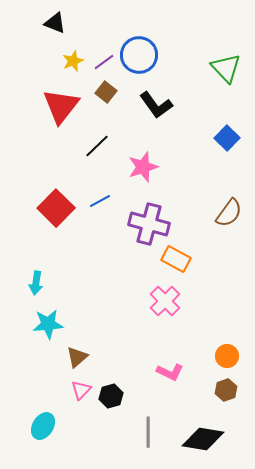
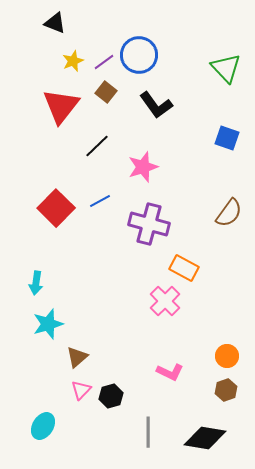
blue square: rotated 25 degrees counterclockwise
orange rectangle: moved 8 px right, 9 px down
cyan star: rotated 12 degrees counterclockwise
black diamond: moved 2 px right, 1 px up
